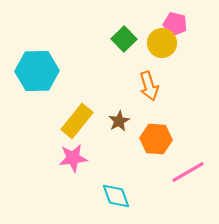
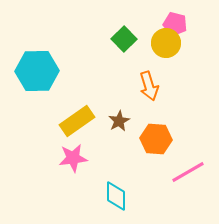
yellow circle: moved 4 px right
yellow rectangle: rotated 16 degrees clockwise
cyan diamond: rotated 20 degrees clockwise
